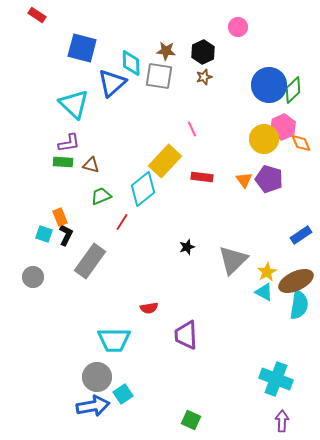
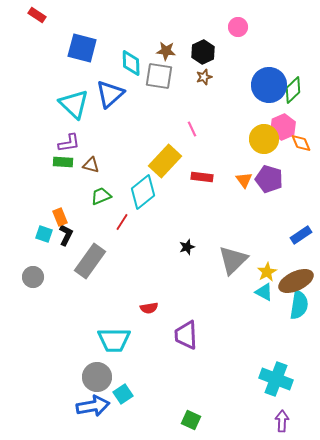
blue triangle at (112, 83): moved 2 px left, 11 px down
cyan diamond at (143, 189): moved 3 px down
